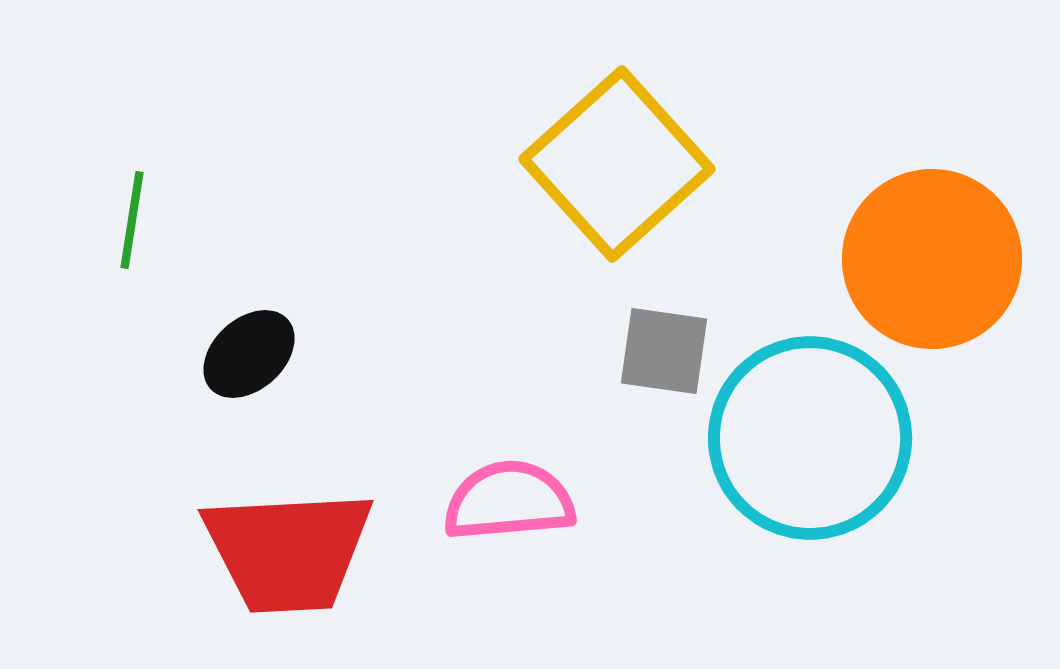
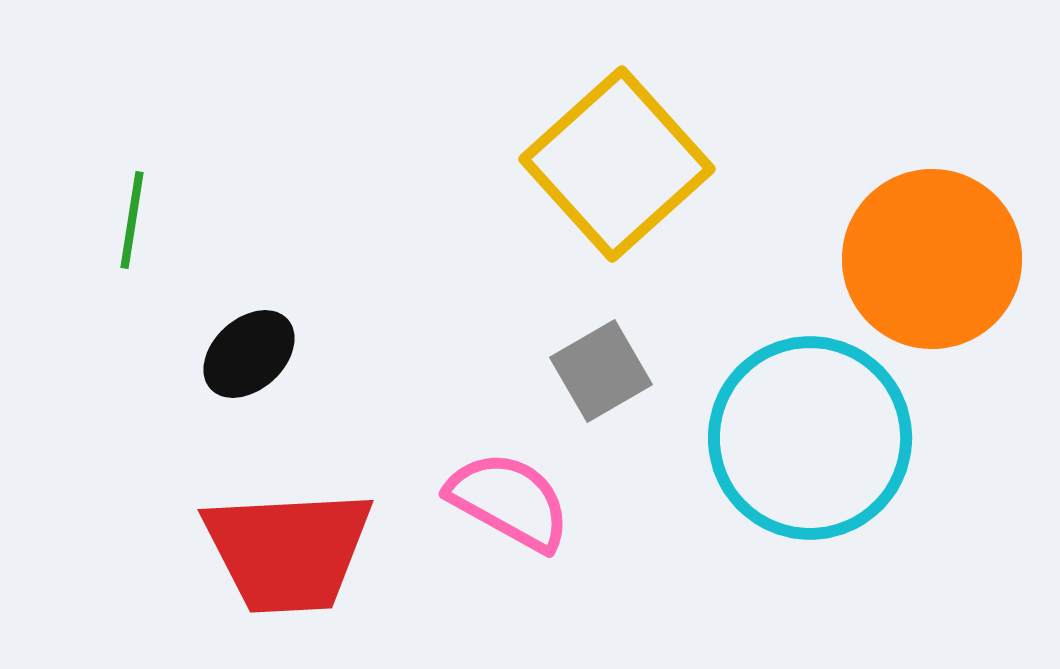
gray square: moved 63 px left, 20 px down; rotated 38 degrees counterclockwise
pink semicircle: rotated 34 degrees clockwise
